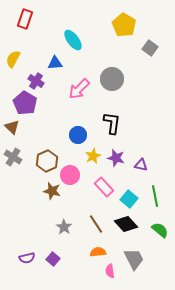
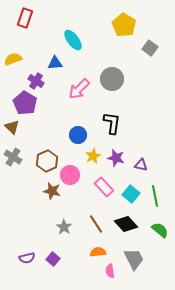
red rectangle: moved 1 px up
yellow semicircle: rotated 42 degrees clockwise
cyan square: moved 2 px right, 5 px up
